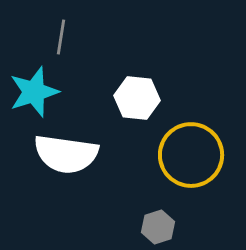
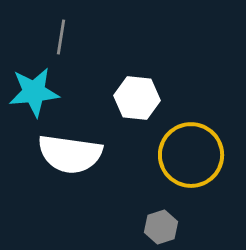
cyan star: rotated 12 degrees clockwise
white semicircle: moved 4 px right
gray hexagon: moved 3 px right
